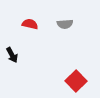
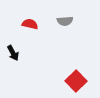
gray semicircle: moved 3 px up
black arrow: moved 1 px right, 2 px up
